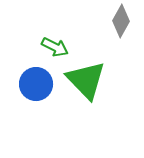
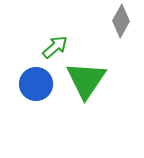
green arrow: rotated 68 degrees counterclockwise
green triangle: rotated 18 degrees clockwise
